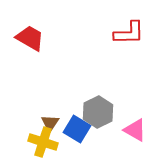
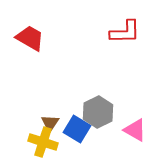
red L-shape: moved 4 px left, 1 px up
